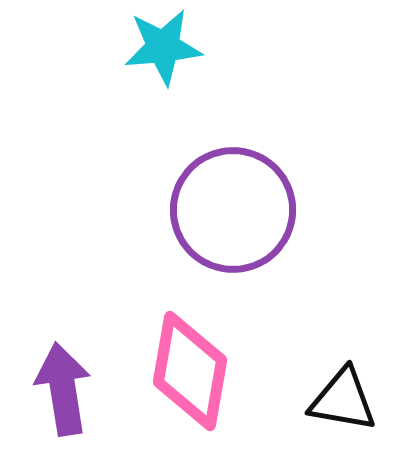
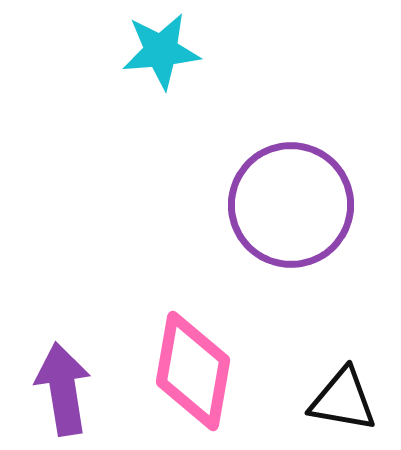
cyan star: moved 2 px left, 4 px down
purple circle: moved 58 px right, 5 px up
pink diamond: moved 3 px right
